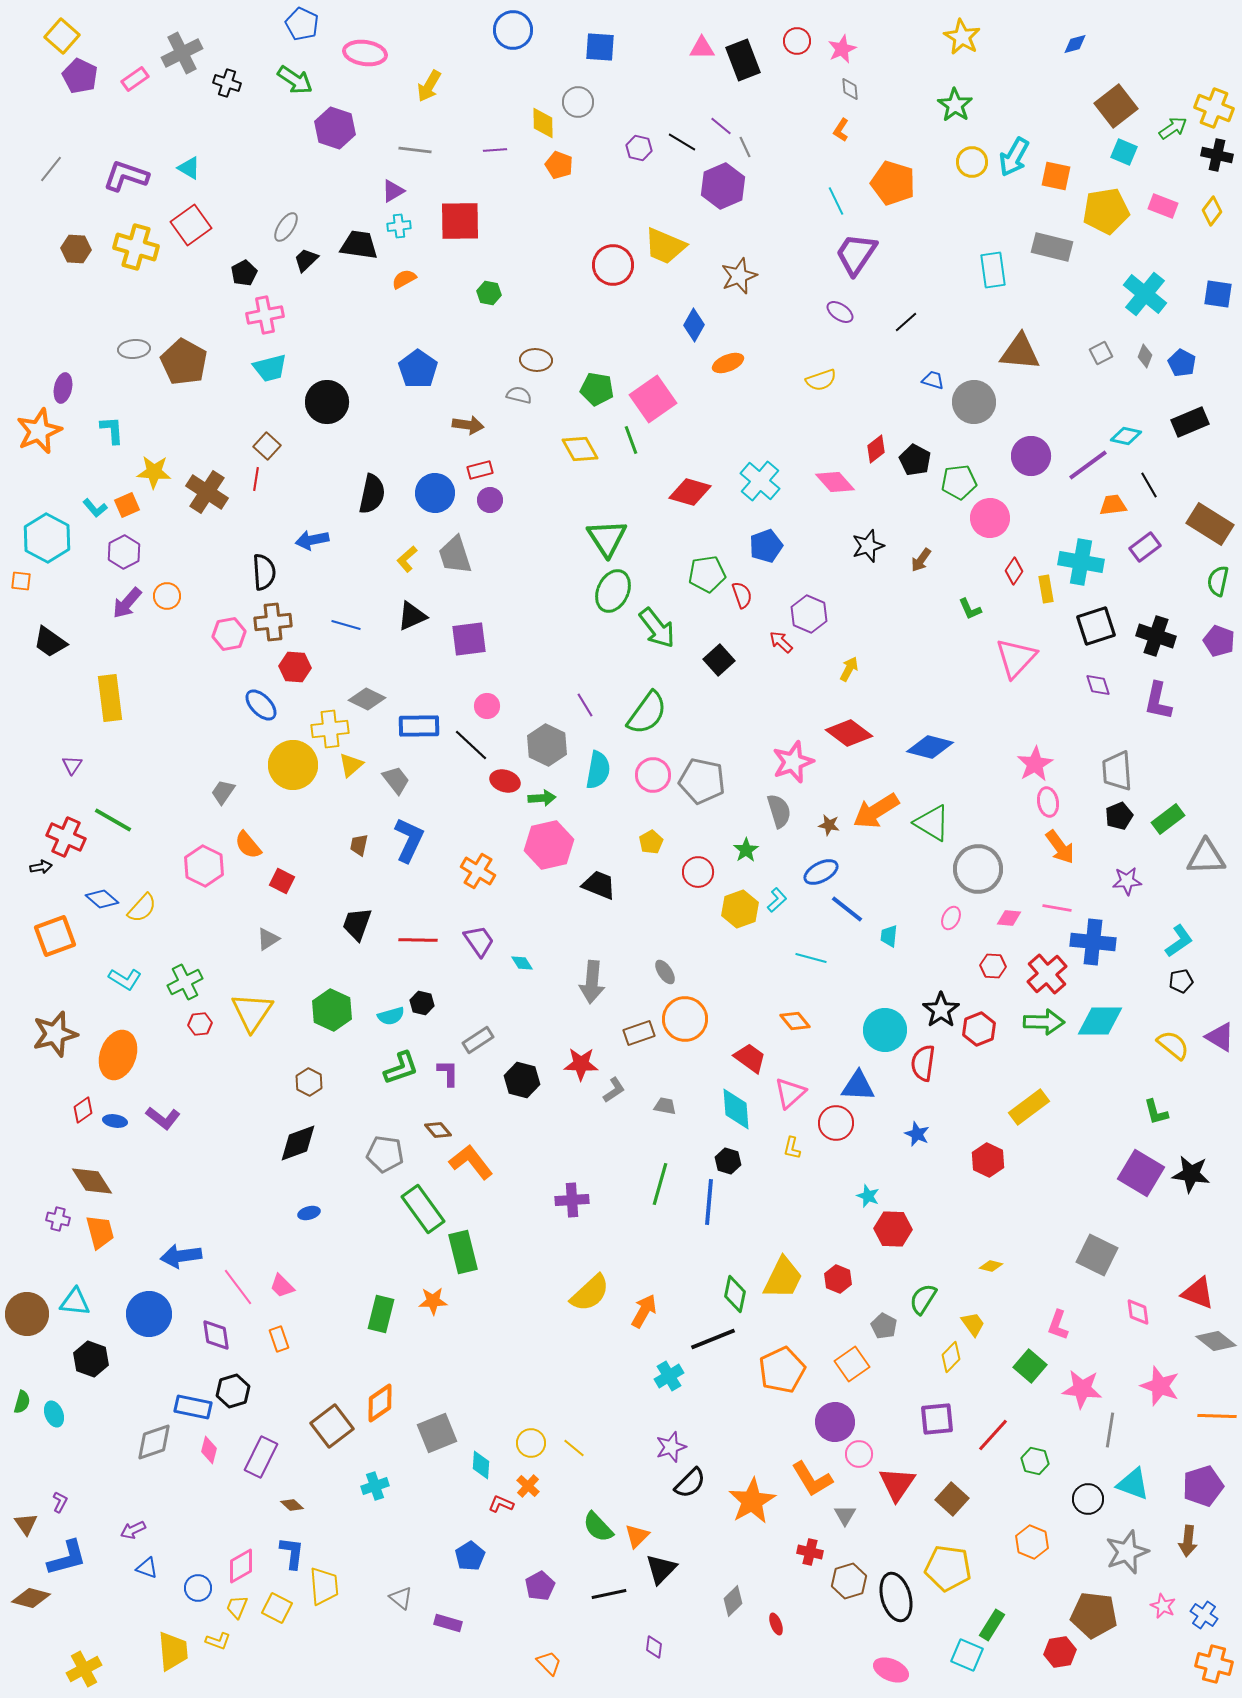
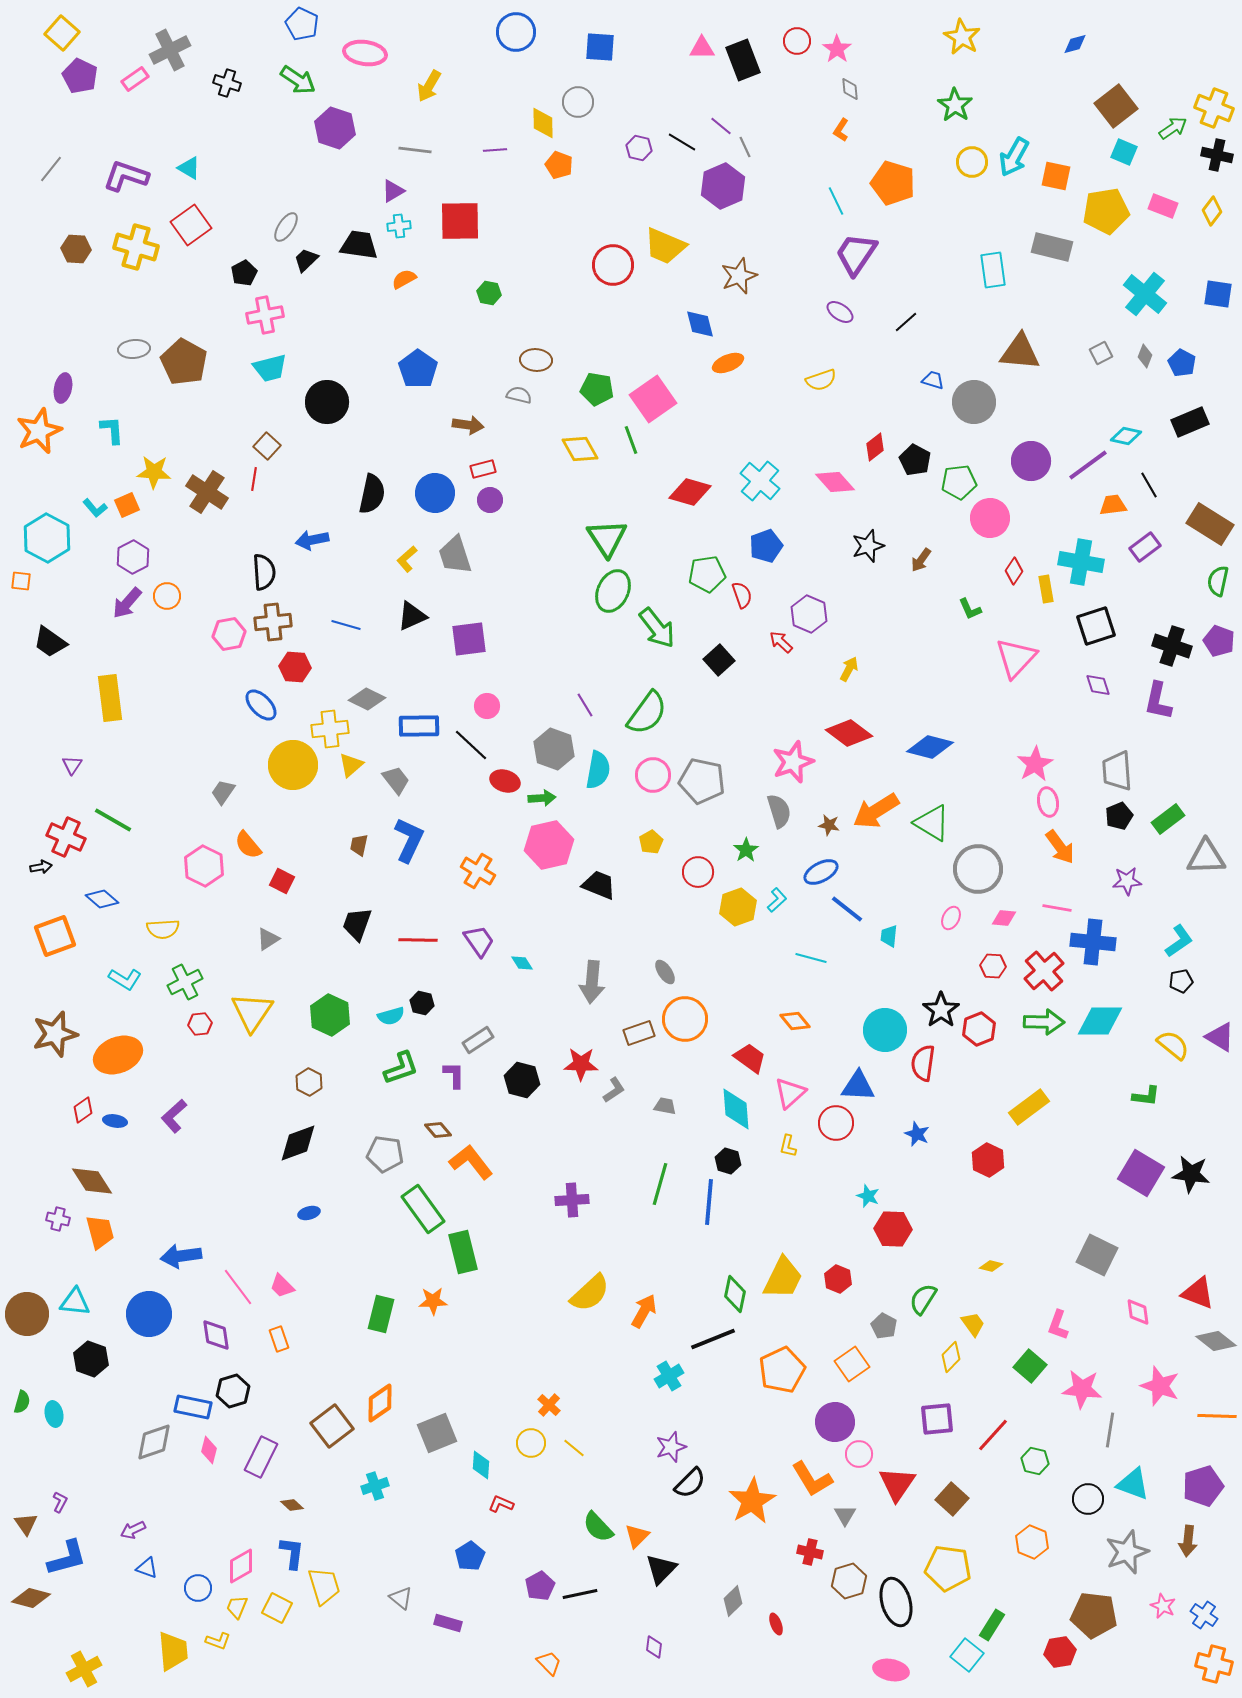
blue circle at (513, 30): moved 3 px right, 2 px down
yellow square at (62, 36): moved 3 px up
pink star at (842, 49): moved 5 px left; rotated 12 degrees counterclockwise
gray cross at (182, 53): moved 12 px left, 3 px up
green arrow at (295, 80): moved 3 px right
blue diamond at (694, 325): moved 6 px right, 1 px up; rotated 44 degrees counterclockwise
red diamond at (876, 449): moved 1 px left, 2 px up
purple circle at (1031, 456): moved 5 px down
red rectangle at (480, 470): moved 3 px right, 1 px up
red line at (256, 479): moved 2 px left
purple hexagon at (124, 552): moved 9 px right, 5 px down
black cross at (1156, 636): moved 16 px right, 10 px down
gray hexagon at (547, 745): moved 7 px right, 4 px down; rotated 6 degrees counterclockwise
yellow semicircle at (142, 908): moved 21 px right, 21 px down; rotated 44 degrees clockwise
yellow hexagon at (740, 909): moved 2 px left, 2 px up
pink diamond at (1009, 918): moved 5 px left
red cross at (1047, 974): moved 3 px left, 3 px up
green hexagon at (332, 1010): moved 2 px left, 5 px down
orange ellipse at (118, 1055): rotated 48 degrees clockwise
purple L-shape at (448, 1073): moved 6 px right, 2 px down
green L-shape at (1156, 1112): moved 10 px left, 16 px up; rotated 68 degrees counterclockwise
purple L-shape at (163, 1118): moved 11 px right, 2 px up; rotated 100 degrees clockwise
yellow L-shape at (792, 1148): moved 4 px left, 2 px up
cyan ellipse at (54, 1414): rotated 10 degrees clockwise
orange cross at (528, 1486): moved 21 px right, 81 px up
yellow trapezoid at (324, 1586): rotated 12 degrees counterclockwise
black line at (609, 1594): moved 29 px left
black ellipse at (896, 1597): moved 5 px down
cyan square at (967, 1655): rotated 16 degrees clockwise
pink ellipse at (891, 1670): rotated 12 degrees counterclockwise
